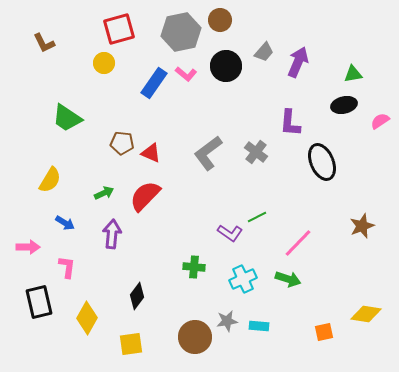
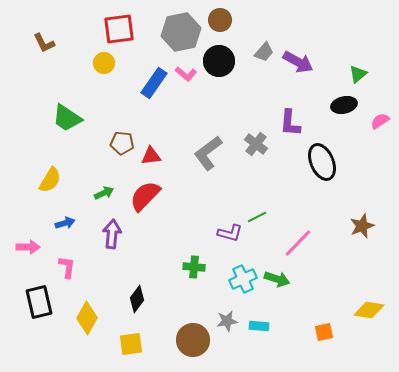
red square at (119, 29): rotated 8 degrees clockwise
purple arrow at (298, 62): rotated 96 degrees clockwise
black circle at (226, 66): moved 7 px left, 5 px up
green triangle at (353, 74): moved 5 px right; rotated 30 degrees counterclockwise
gray cross at (256, 152): moved 8 px up
red triangle at (151, 153): moved 3 px down; rotated 30 degrees counterclockwise
blue arrow at (65, 223): rotated 48 degrees counterclockwise
purple L-shape at (230, 233): rotated 20 degrees counterclockwise
green arrow at (288, 279): moved 11 px left
black diamond at (137, 296): moved 3 px down
yellow diamond at (366, 314): moved 3 px right, 4 px up
brown circle at (195, 337): moved 2 px left, 3 px down
